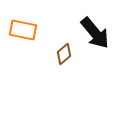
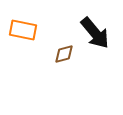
brown diamond: rotated 25 degrees clockwise
